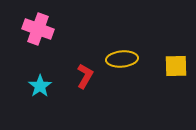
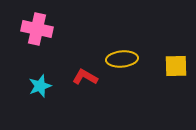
pink cross: moved 1 px left; rotated 8 degrees counterclockwise
red L-shape: moved 1 px down; rotated 90 degrees counterclockwise
cyan star: rotated 15 degrees clockwise
